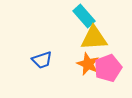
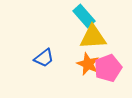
yellow triangle: moved 1 px left, 1 px up
blue trapezoid: moved 2 px right, 2 px up; rotated 20 degrees counterclockwise
